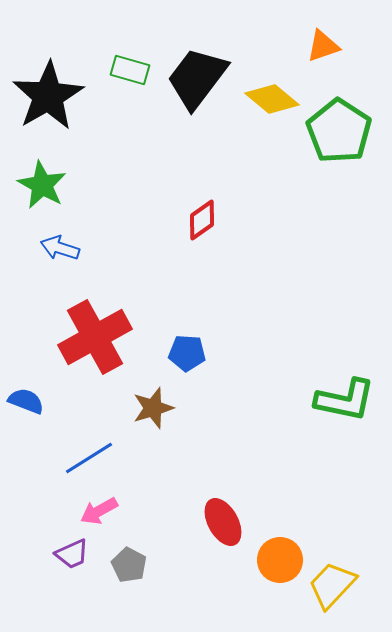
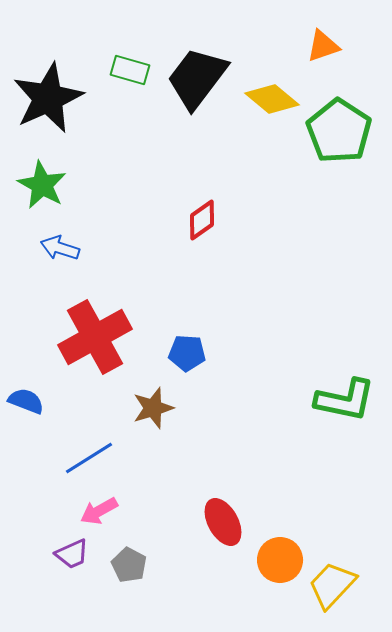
black star: moved 2 px down; rotated 6 degrees clockwise
